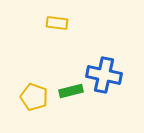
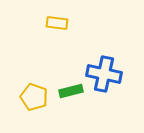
blue cross: moved 1 px up
